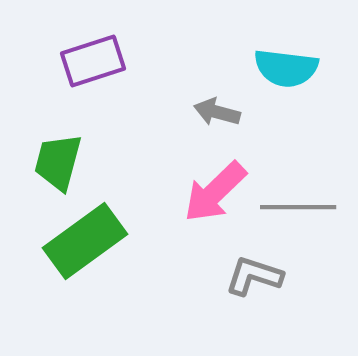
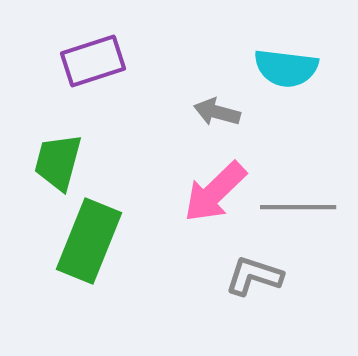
green rectangle: moved 4 px right; rotated 32 degrees counterclockwise
